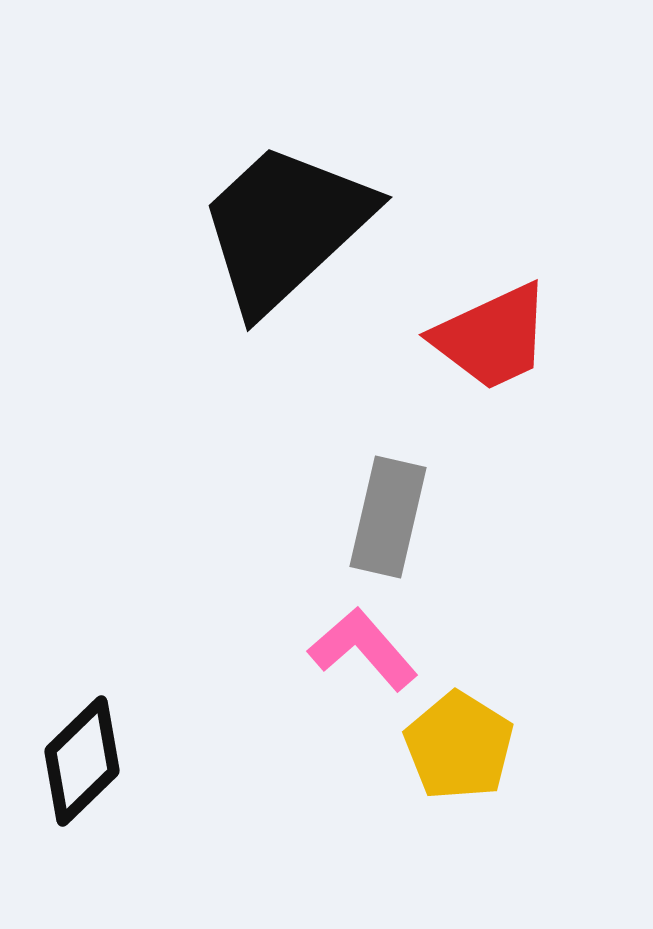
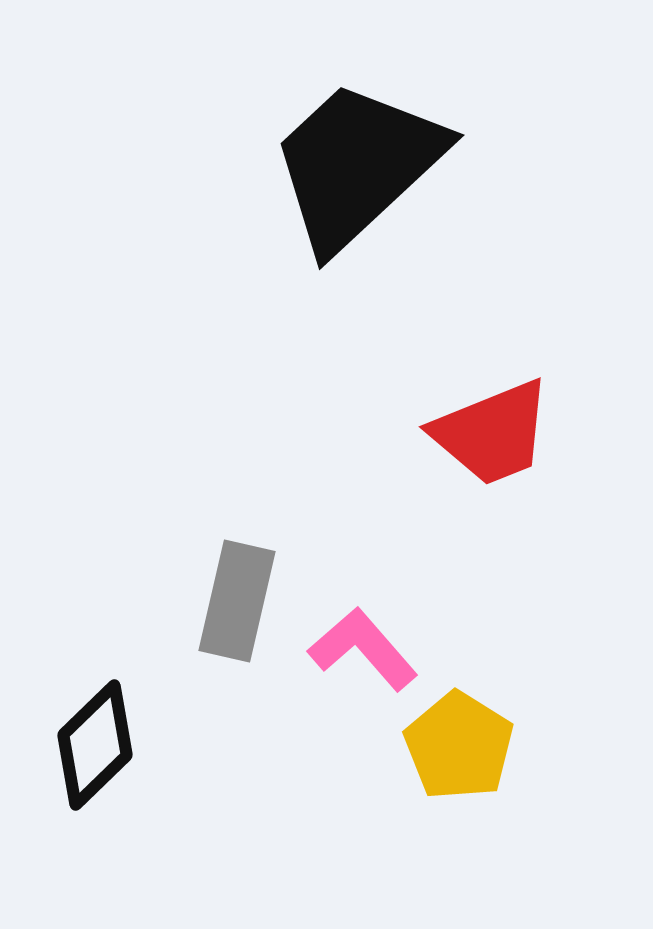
black trapezoid: moved 72 px right, 62 px up
red trapezoid: moved 96 px down; rotated 3 degrees clockwise
gray rectangle: moved 151 px left, 84 px down
black diamond: moved 13 px right, 16 px up
